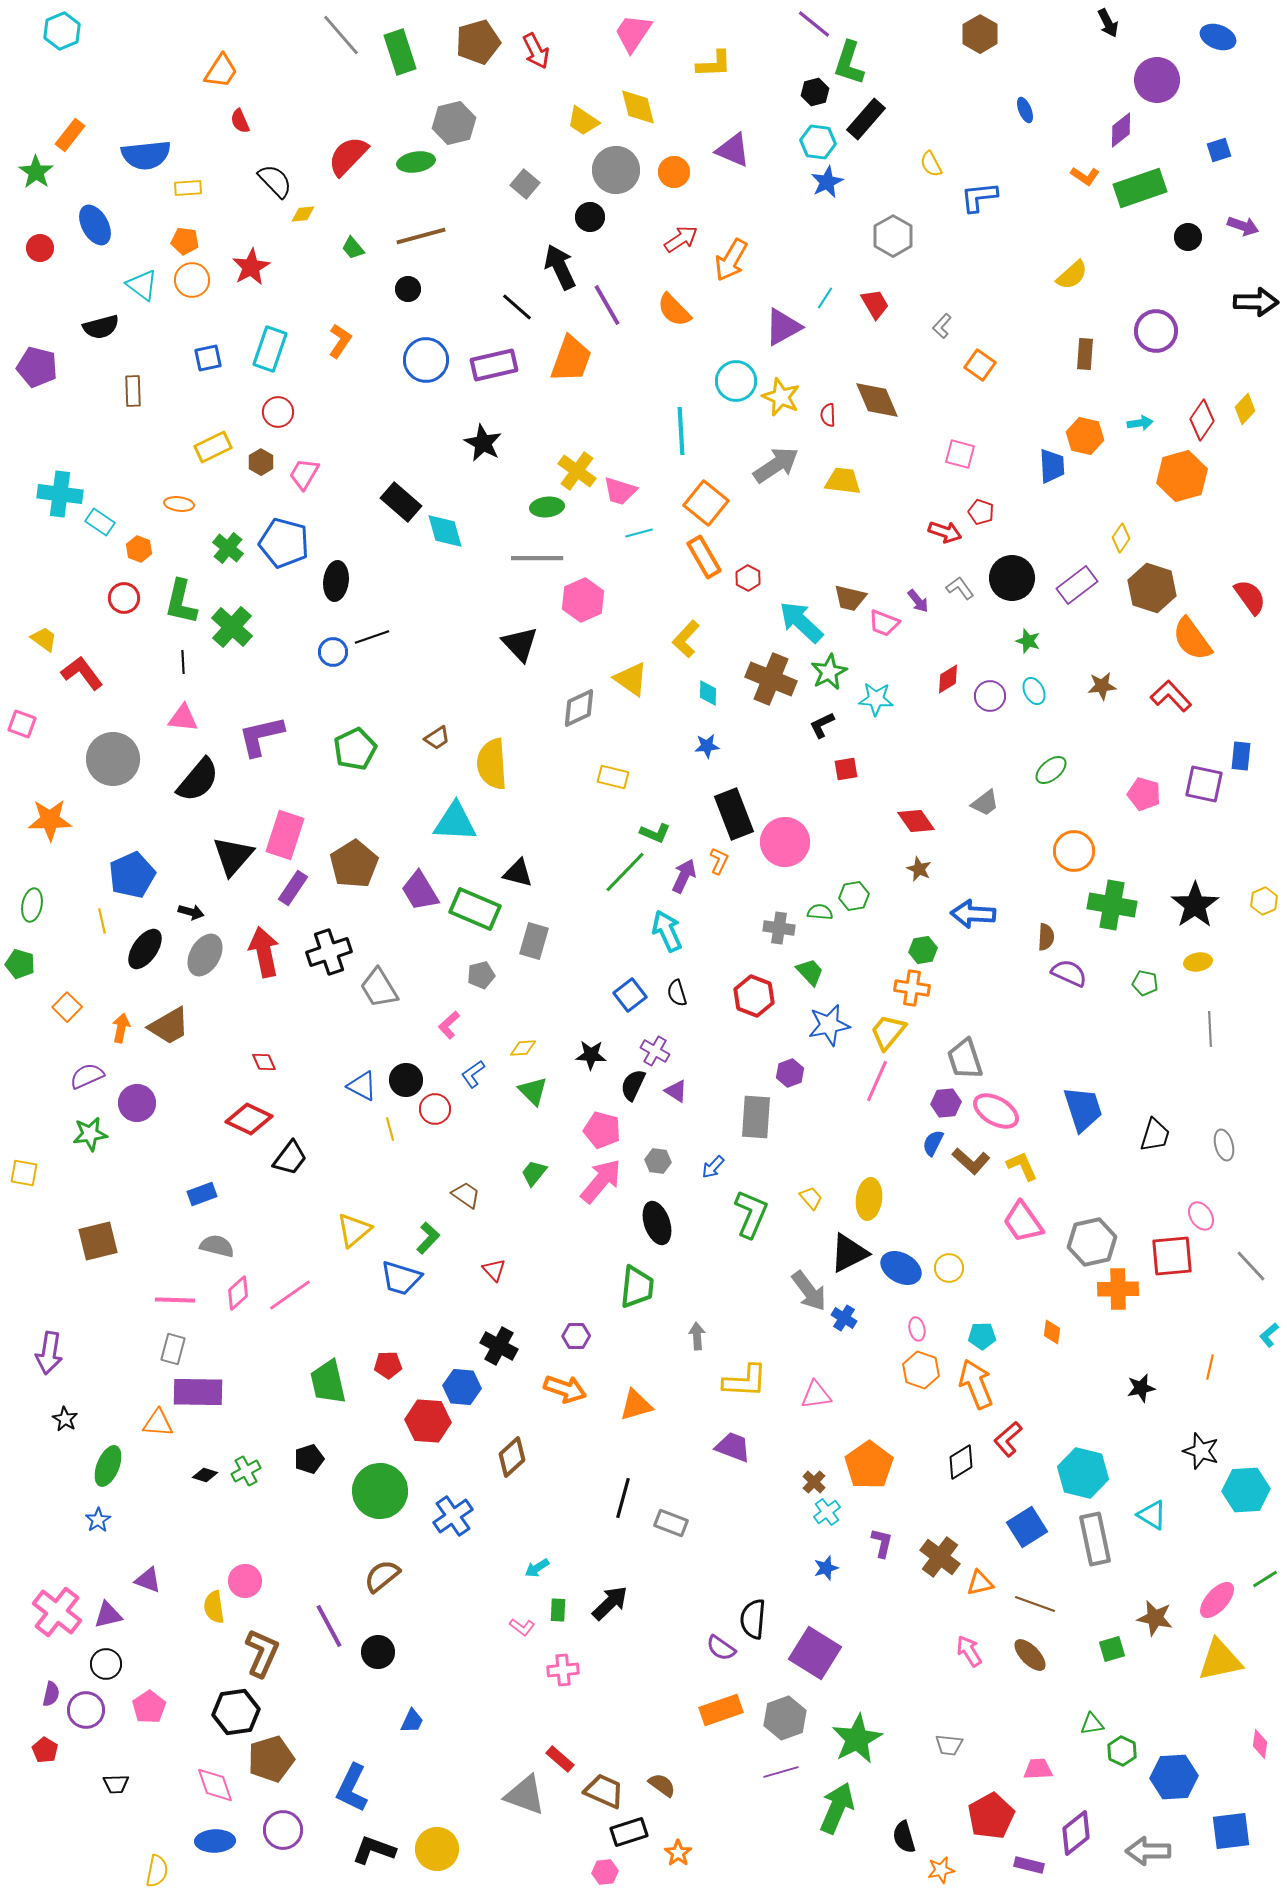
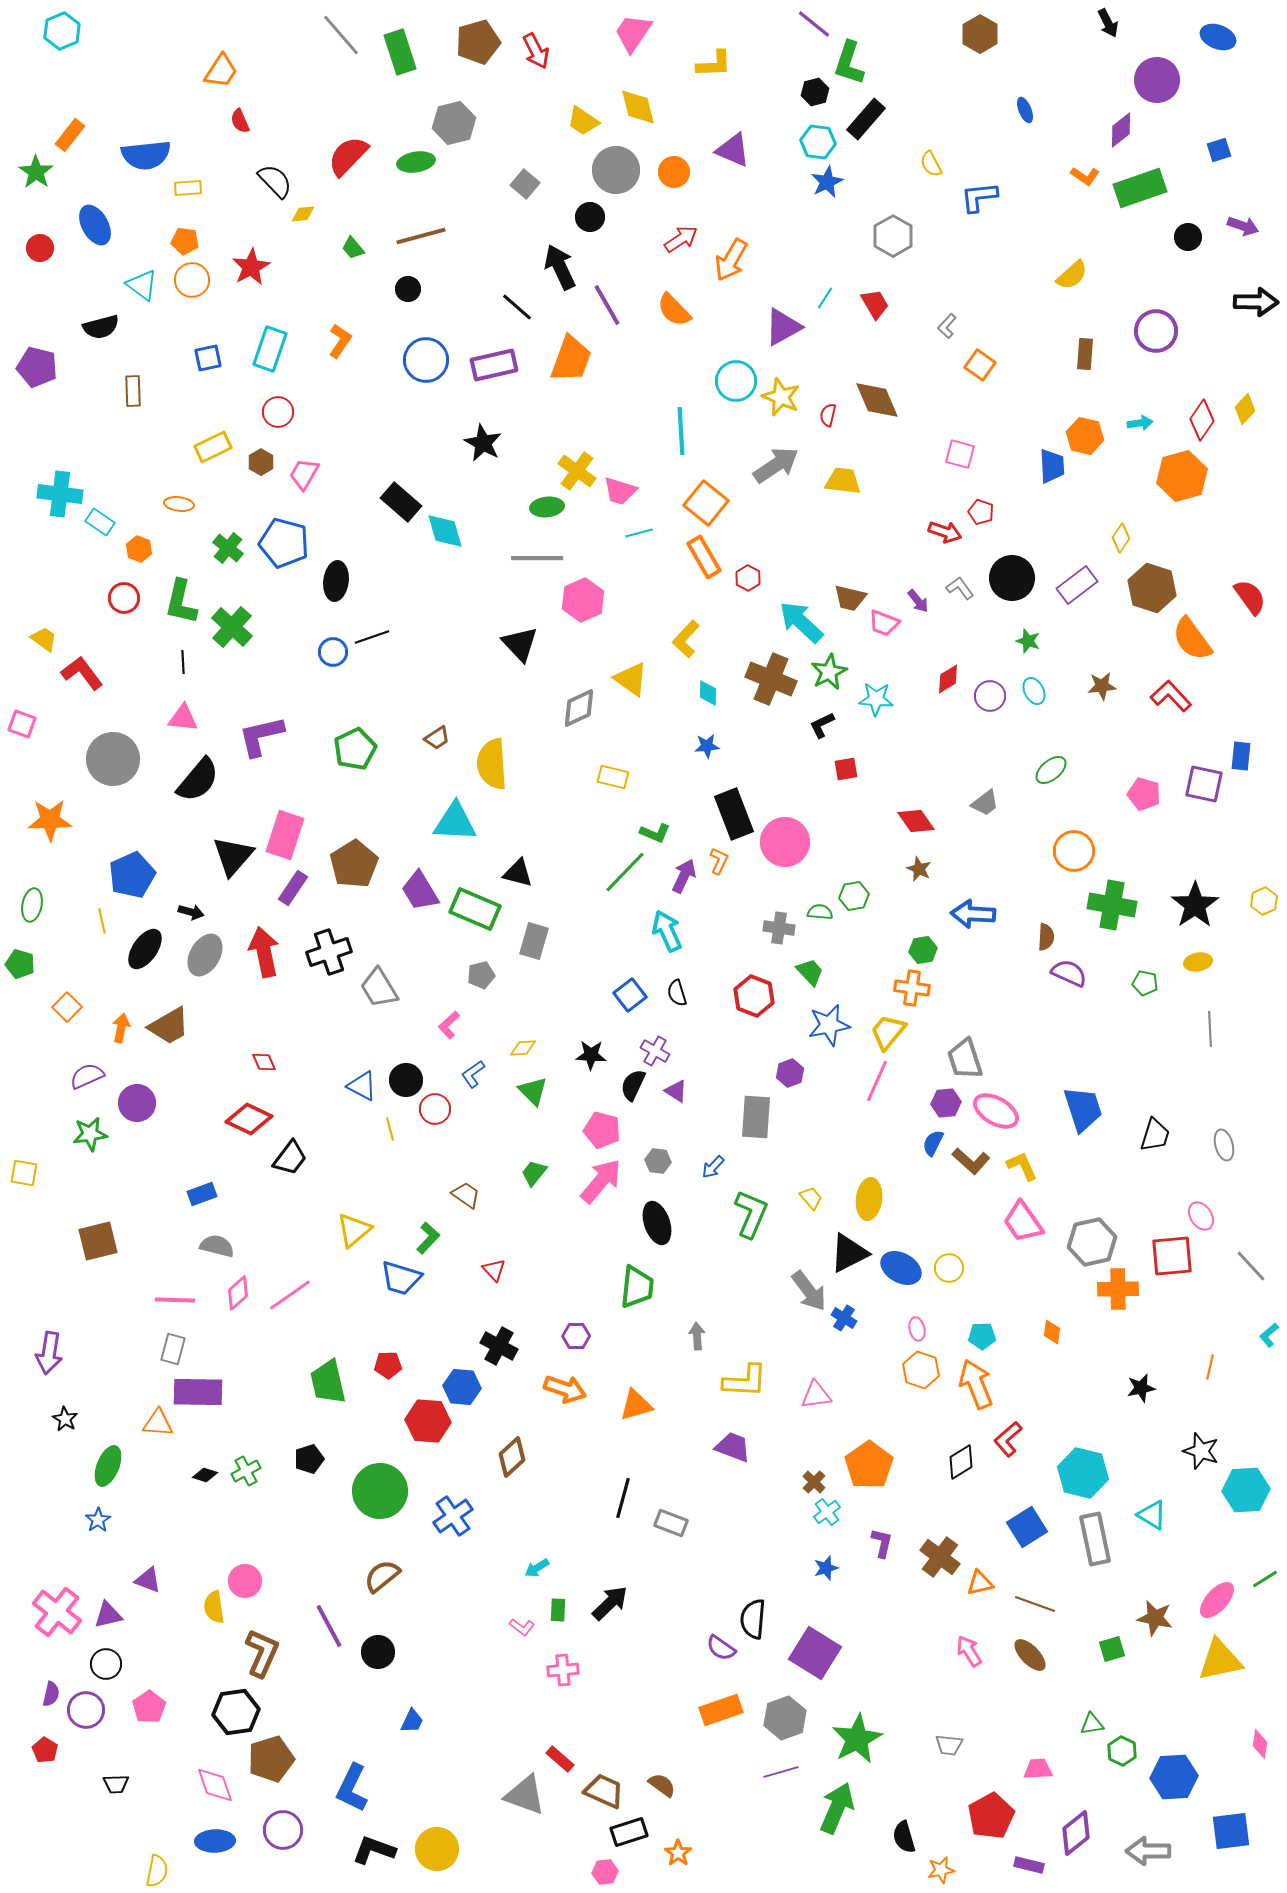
gray L-shape at (942, 326): moved 5 px right
red semicircle at (828, 415): rotated 15 degrees clockwise
